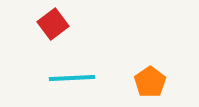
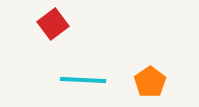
cyan line: moved 11 px right, 2 px down; rotated 6 degrees clockwise
